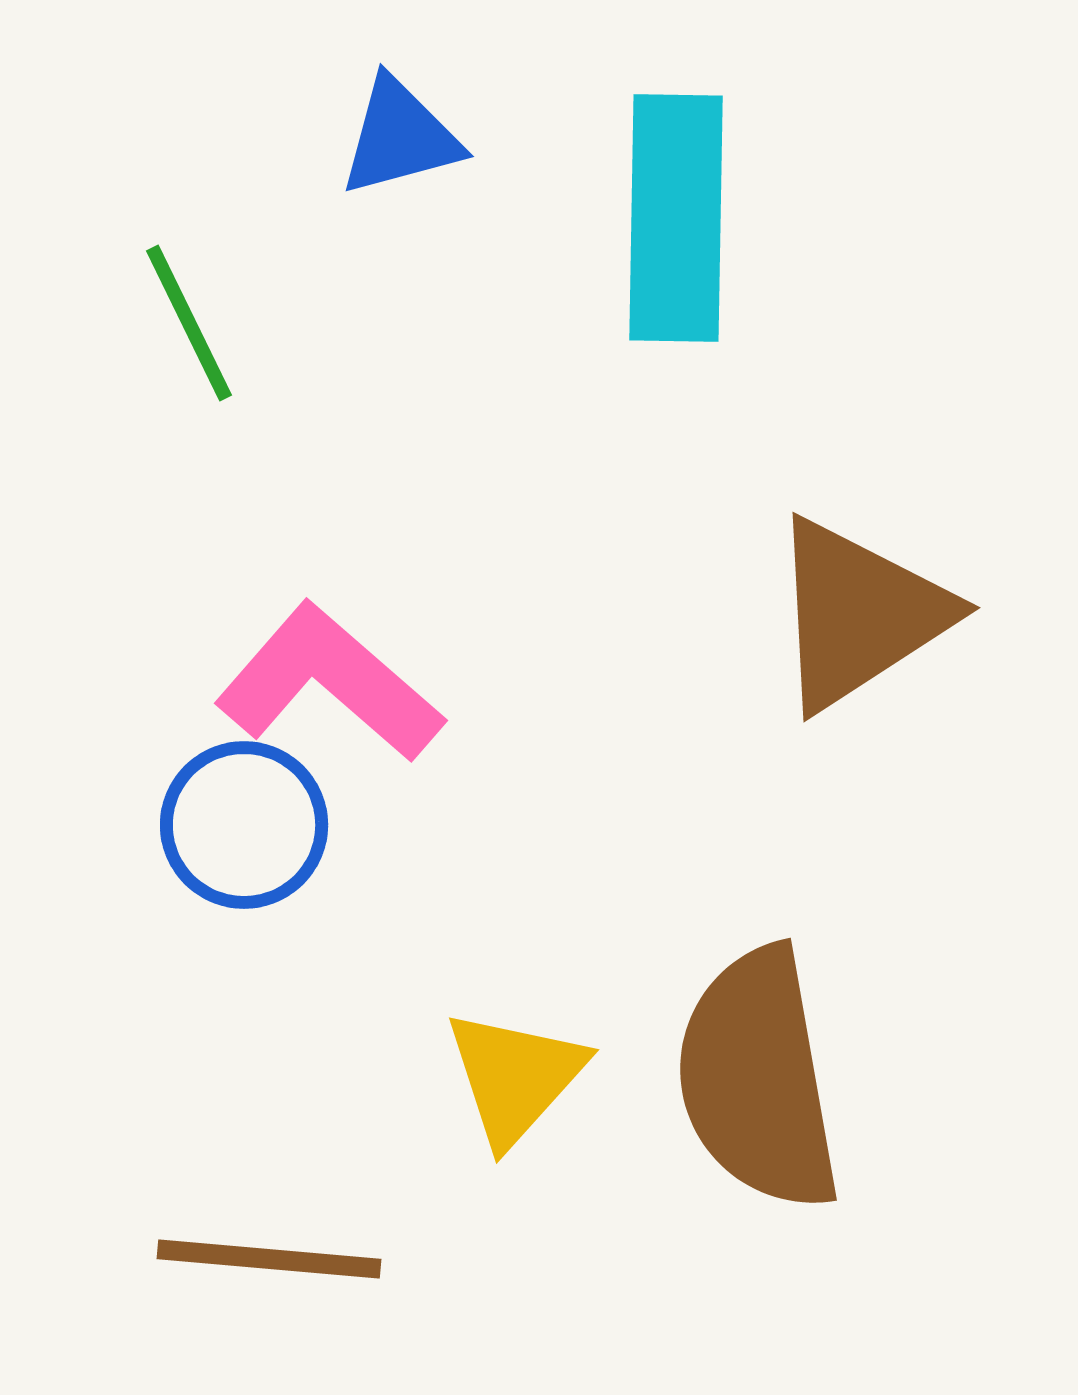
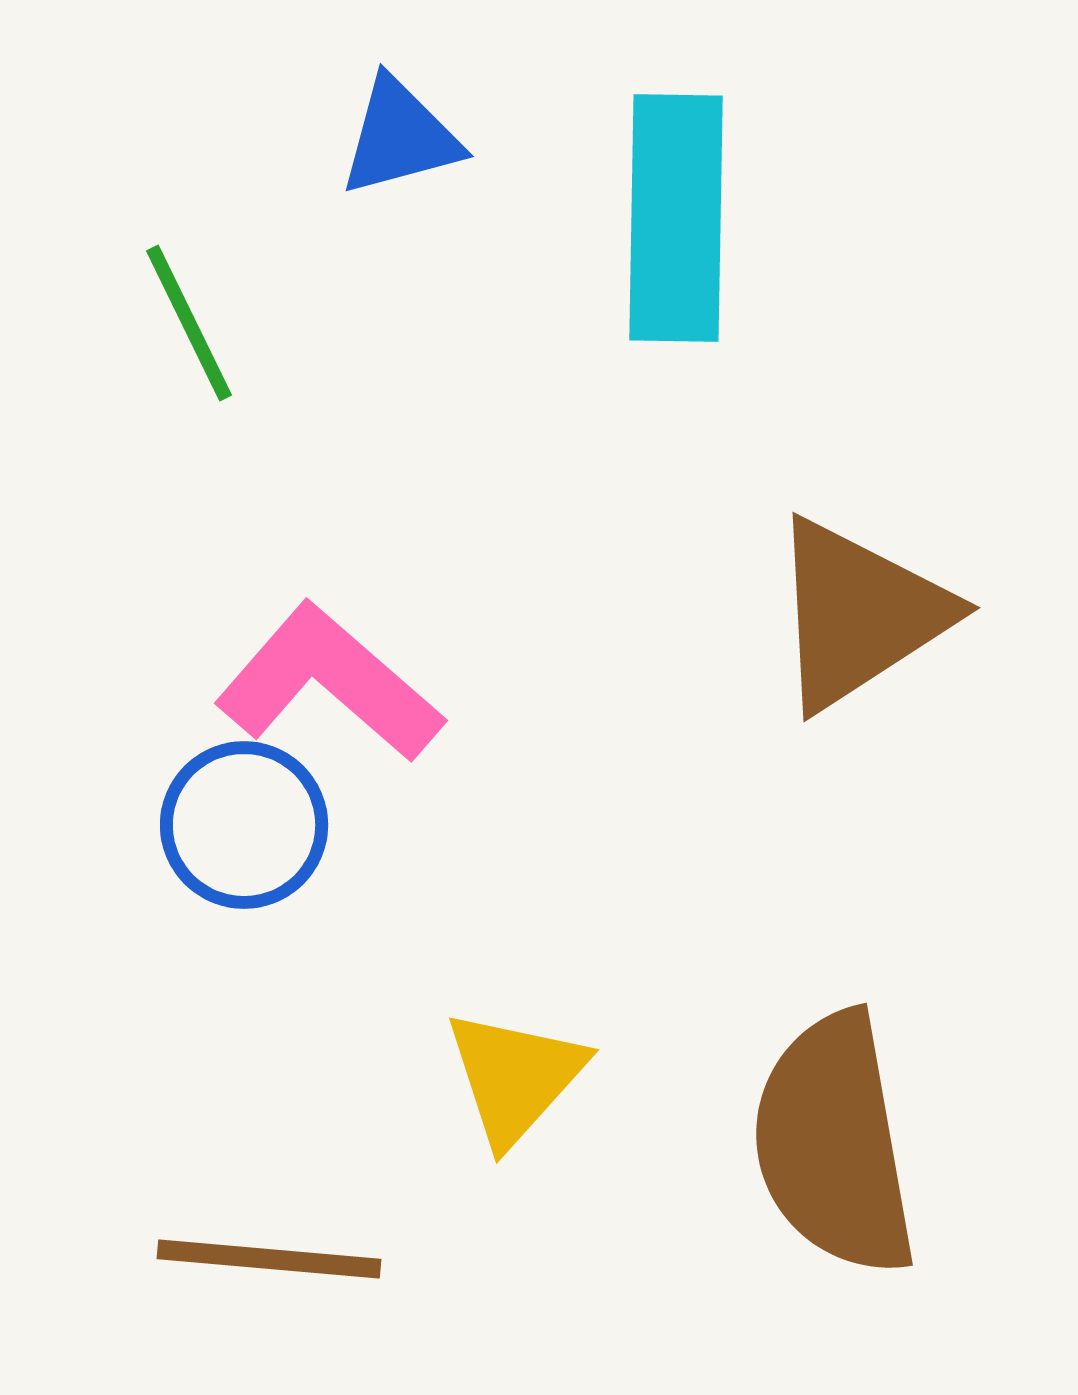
brown semicircle: moved 76 px right, 65 px down
